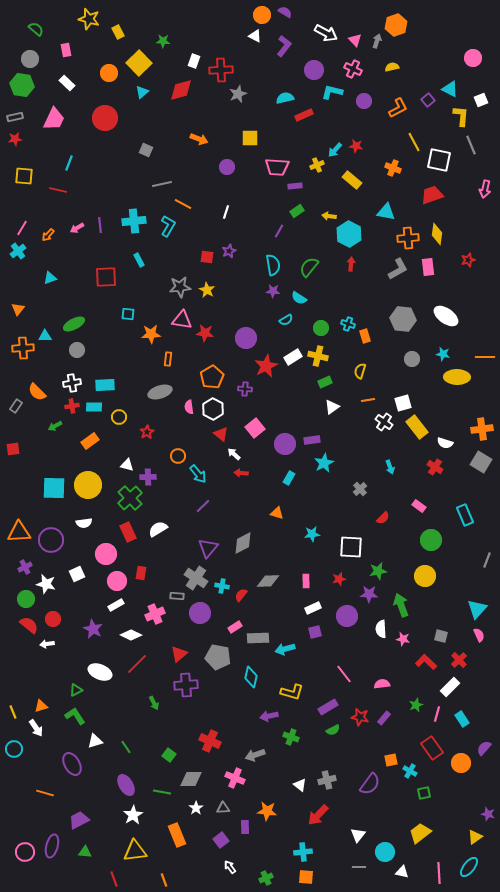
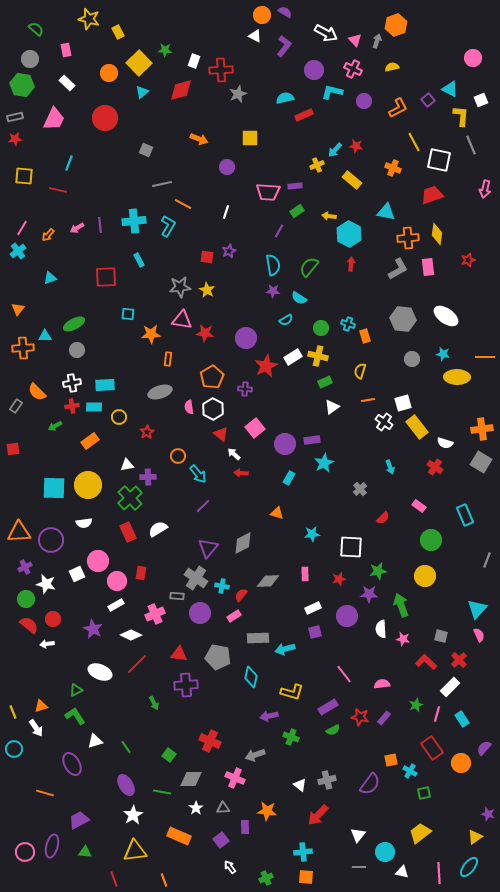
green star at (163, 41): moved 2 px right, 9 px down
pink trapezoid at (277, 167): moved 9 px left, 25 px down
white triangle at (127, 465): rotated 24 degrees counterclockwise
pink circle at (106, 554): moved 8 px left, 7 px down
pink rectangle at (306, 581): moved 1 px left, 7 px up
pink rectangle at (235, 627): moved 1 px left, 11 px up
red triangle at (179, 654): rotated 48 degrees clockwise
orange rectangle at (177, 835): moved 2 px right, 1 px down; rotated 45 degrees counterclockwise
